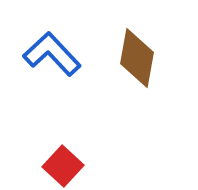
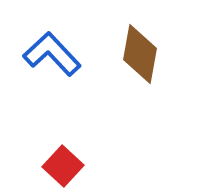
brown diamond: moved 3 px right, 4 px up
